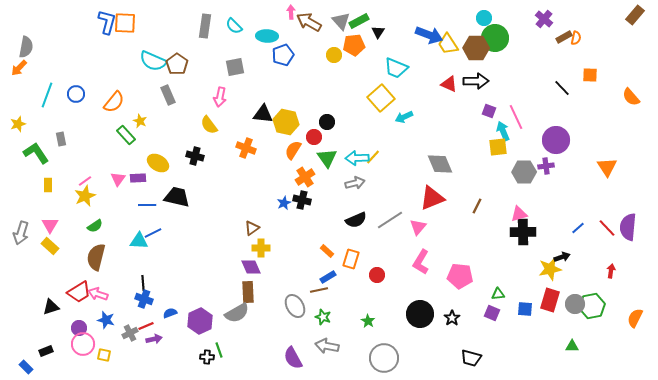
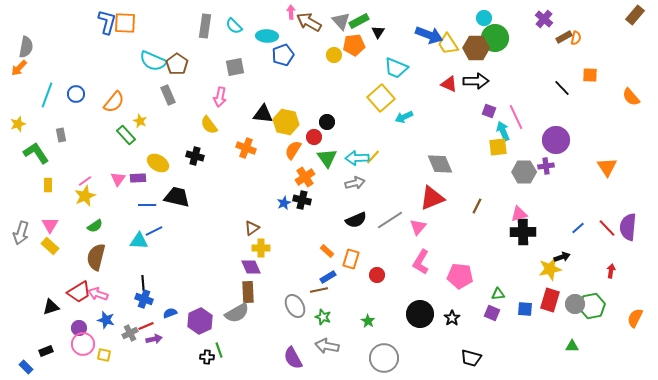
gray rectangle at (61, 139): moved 4 px up
blue line at (153, 233): moved 1 px right, 2 px up
